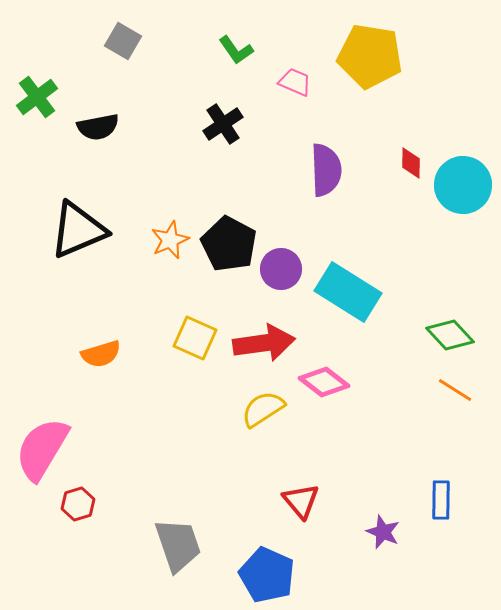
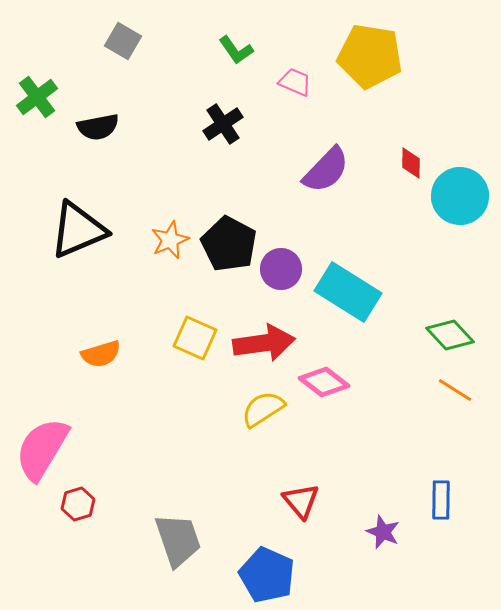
purple semicircle: rotated 46 degrees clockwise
cyan circle: moved 3 px left, 11 px down
gray trapezoid: moved 5 px up
